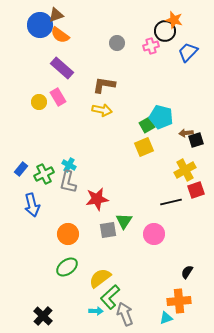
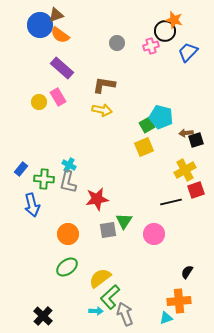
green cross: moved 5 px down; rotated 30 degrees clockwise
